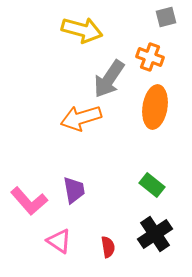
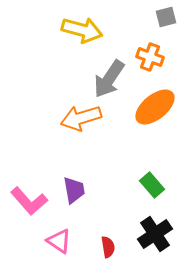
orange ellipse: rotated 42 degrees clockwise
green rectangle: rotated 10 degrees clockwise
